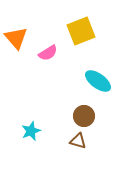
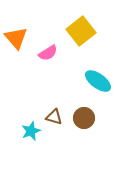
yellow square: rotated 16 degrees counterclockwise
brown circle: moved 2 px down
brown triangle: moved 24 px left, 24 px up
